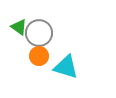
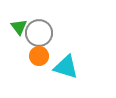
green triangle: rotated 18 degrees clockwise
